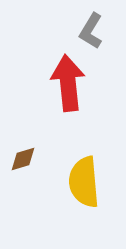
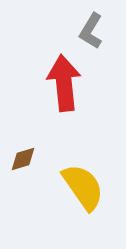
red arrow: moved 4 px left
yellow semicircle: moved 1 px left, 5 px down; rotated 150 degrees clockwise
